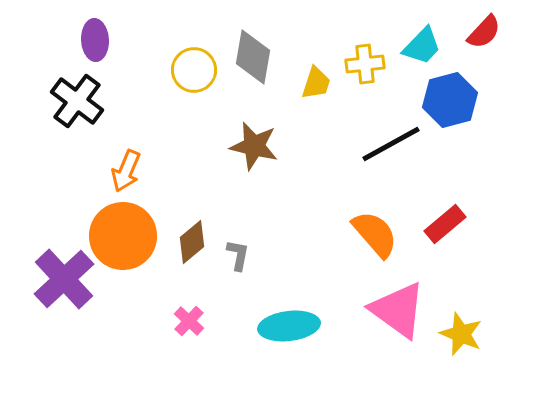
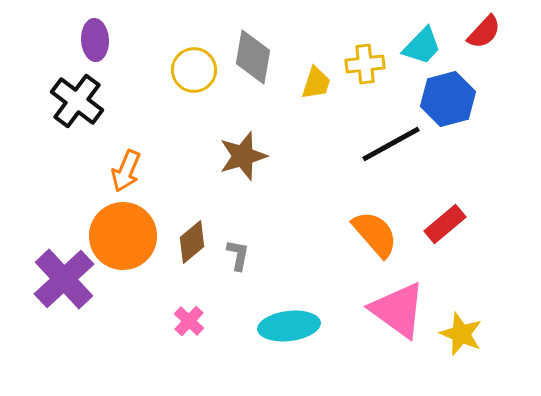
blue hexagon: moved 2 px left, 1 px up
brown star: moved 11 px left, 10 px down; rotated 30 degrees counterclockwise
